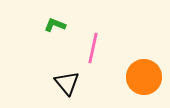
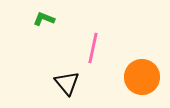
green L-shape: moved 11 px left, 6 px up
orange circle: moved 2 px left
